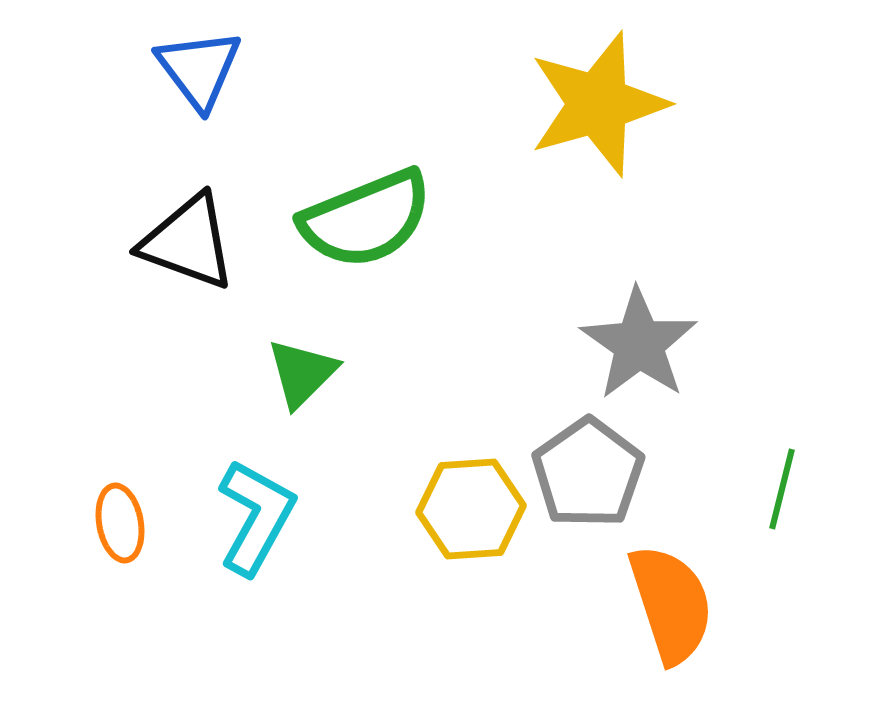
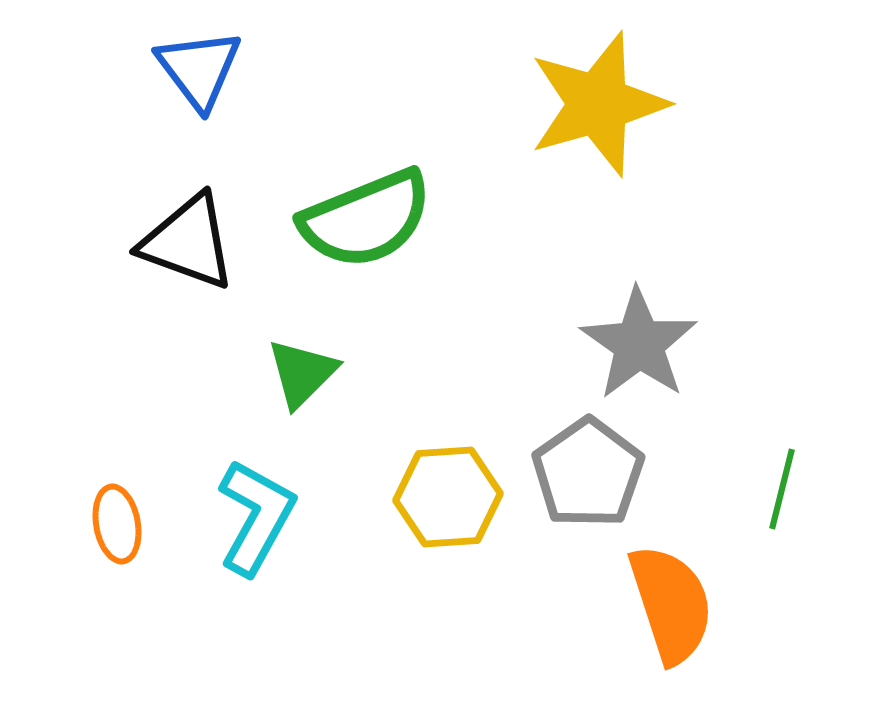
yellow hexagon: moved 23 px left, 12 px up
orange ellipse: moved 3 px left, 1 px down
